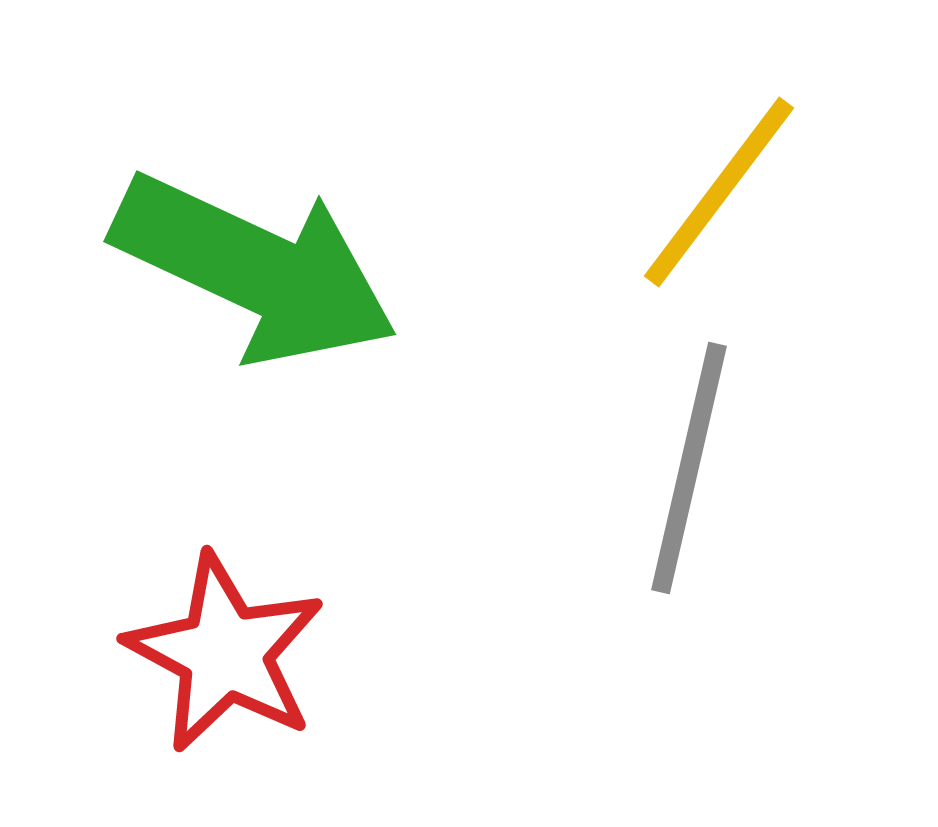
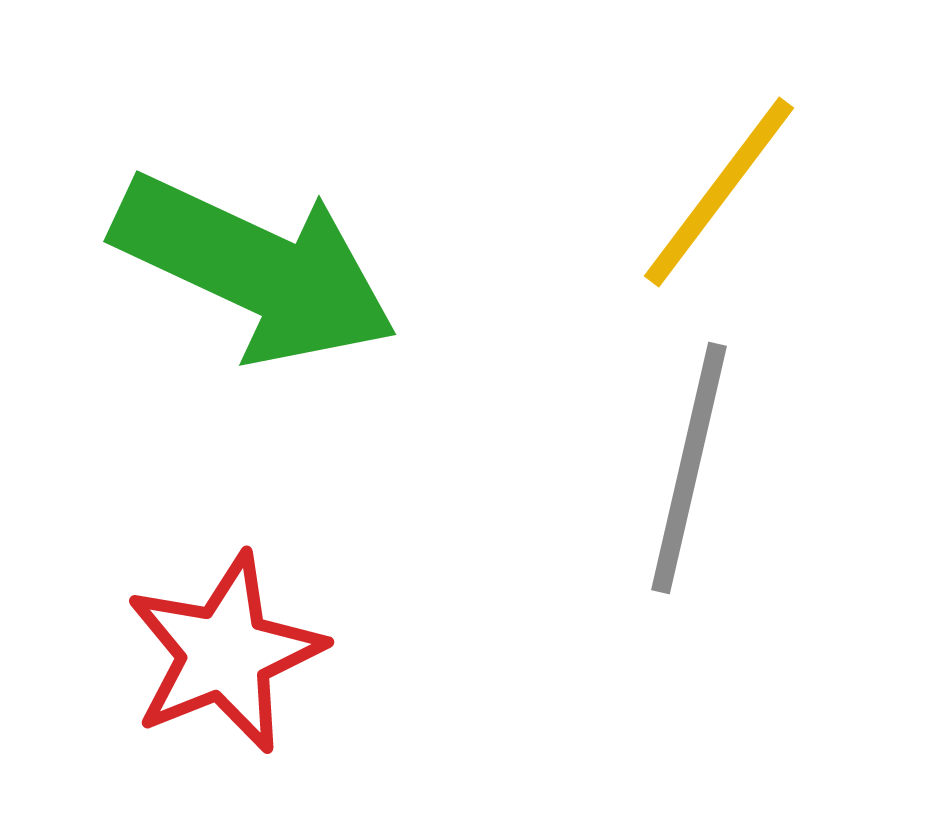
red star: rotated 22 degrees clockwise
